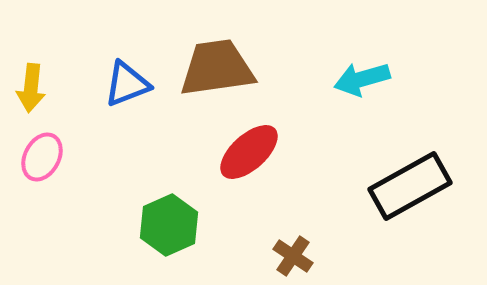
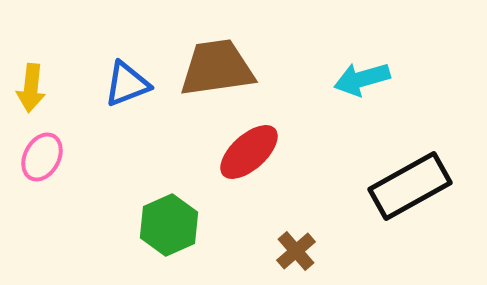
brown cross: moved 3 px right, 5 px up; rotated 15 degrees clockwise
